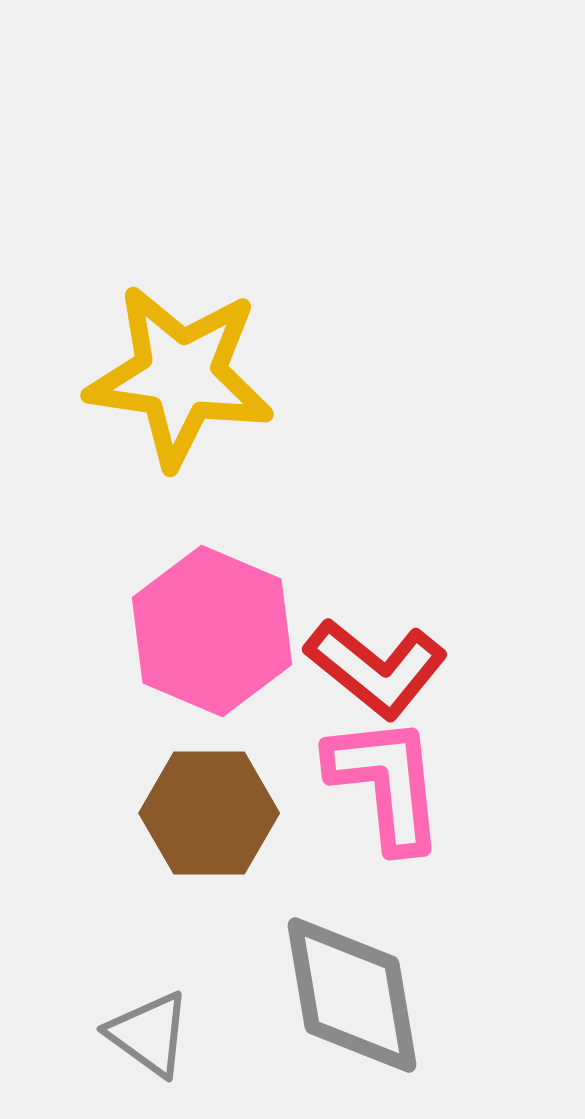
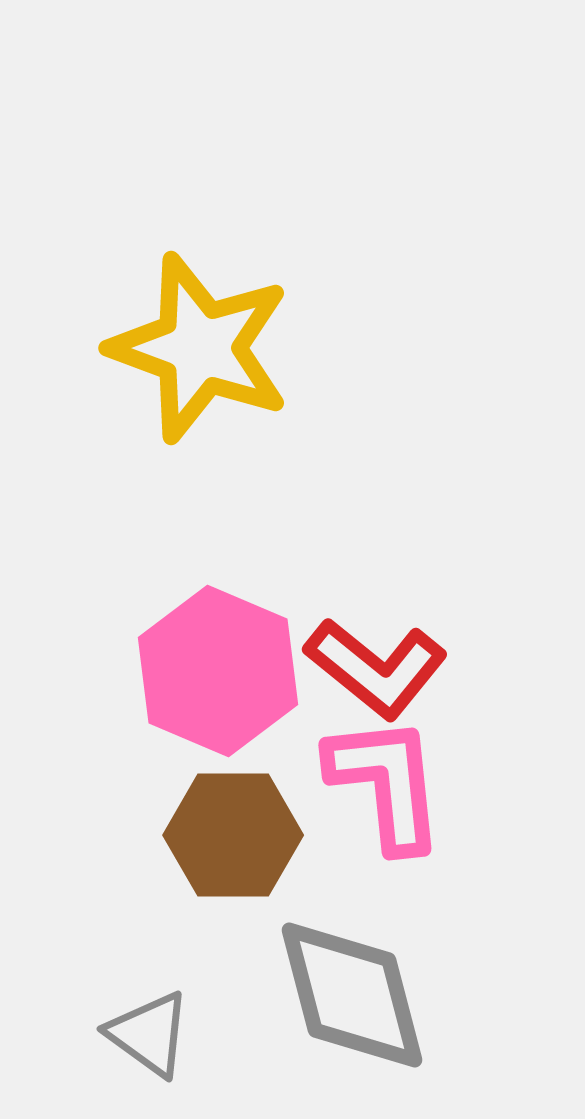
yellow star: moved 20 px right, 28 px up; rotated 12 degrees clockwise
pink hexagon: moved 6 px right, 40 px down
brown hexagon: moved 24 px right, 22 px down
gray diamond: rotated 5 degrees counterclockwise
